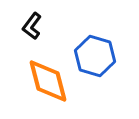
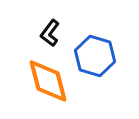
black L-shape: moved 18 px right, 7 px down
